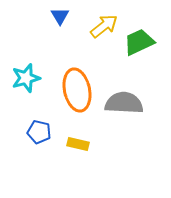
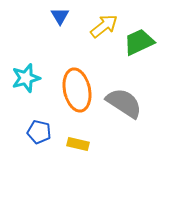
gray semicircle: rotated 30 degrees clockwise
